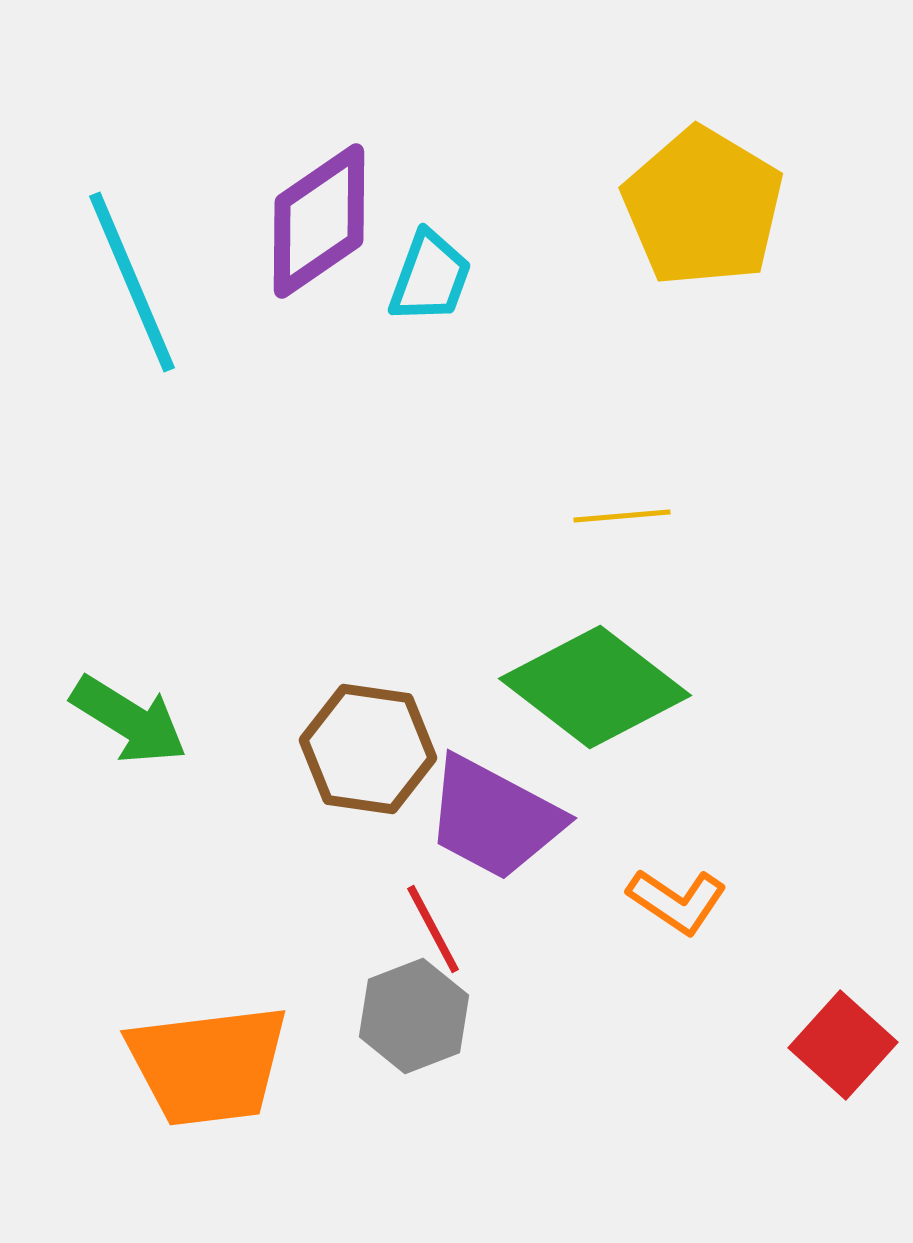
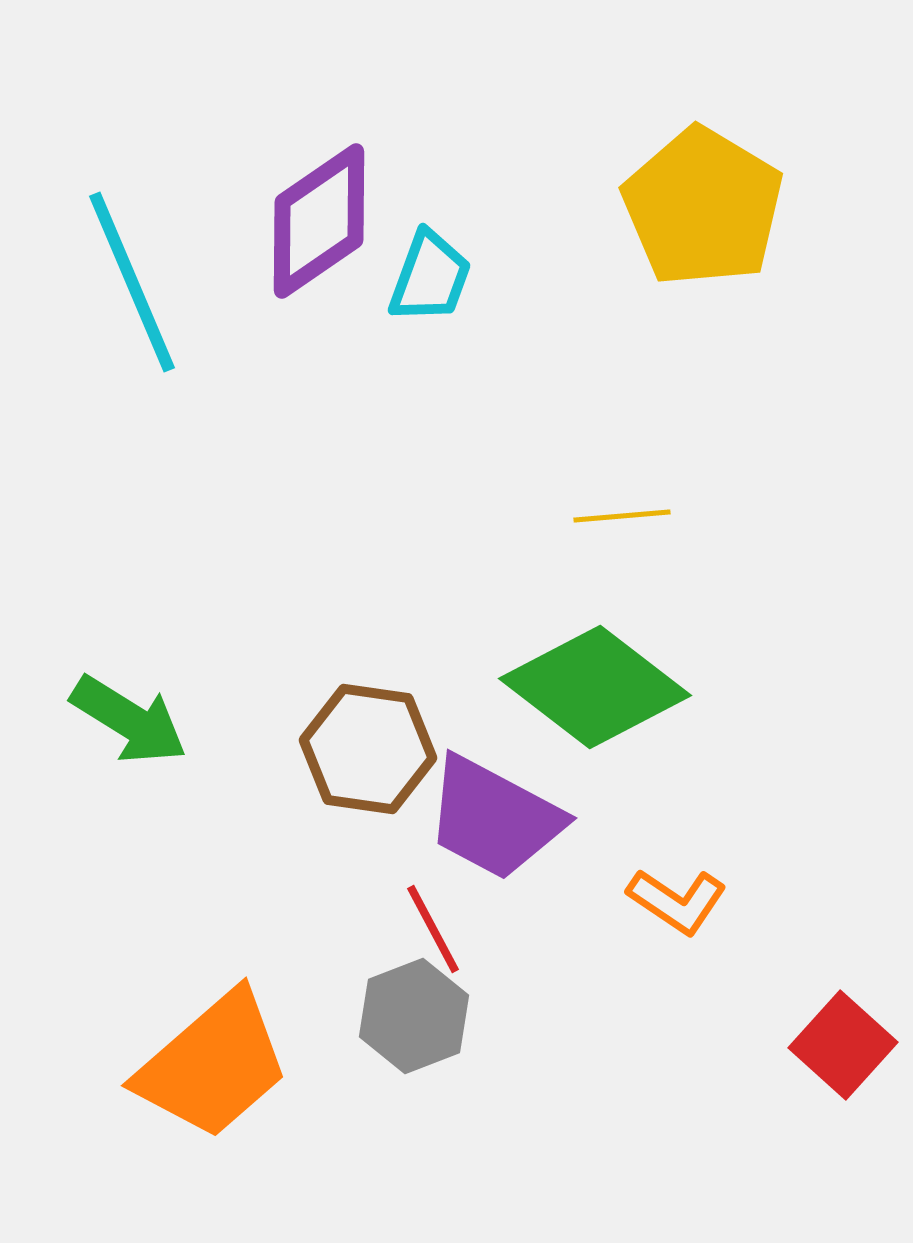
orange trapezoid: moved 5 px right; rotated 34 degrees counterclockwise
